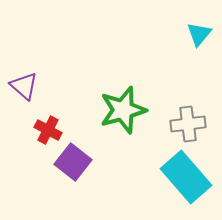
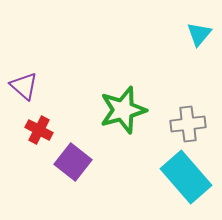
red cross: moved 9 px left
